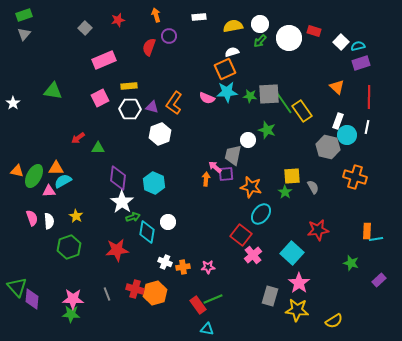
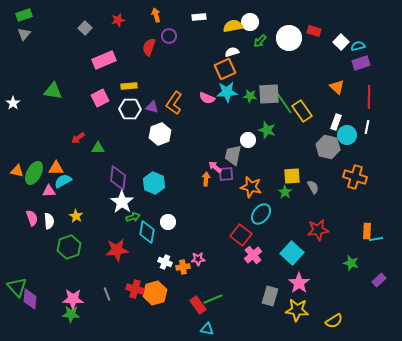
white circle at (260, 24): moved 10 px left, 2 px up
white rectangle at (338, 121): moved 2 px left, 1 px down
green ellipse at (34, 176): moved 3 px up
pink star at (208, 267): moved 10 px left, 8 px up
purple diamond at (32, 299): moved 2 px left
